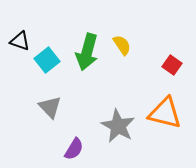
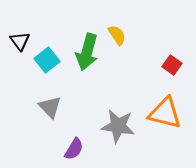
black triangle: rotated 35 degrees clockwise
yellow semicircle: moved 5 px left, 10 px up
gray star: rotated 20 degrees counterclockwise
